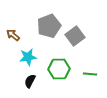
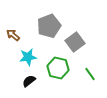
gray square: moved 6 px down
green hexagon: moved 1 px left, 1 px up; rotated 15 degrees clockwise
green line: rotated 48 degrees clockwise
black semicircle: moved 1 px left; rotated 24 degrees clockwise
